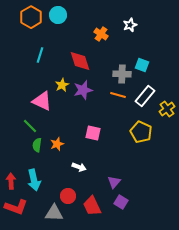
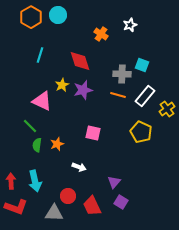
cyan arrow: moved 1 px right, 1 px down
